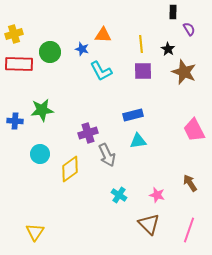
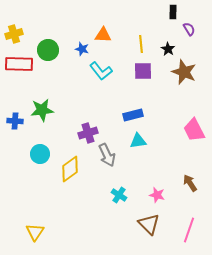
green circle: moved 2 px left, 2 px up
cyan L-shape: rotated 10 degrees counterclockwise
